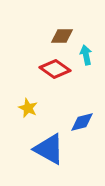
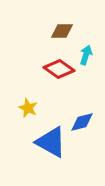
brown diamond: moved 5 px up
cyan arrow: rotated 30 degrees clockwise
red diamond: moved 4 px right
blue triangle: moved 2 px right, 7 px up
